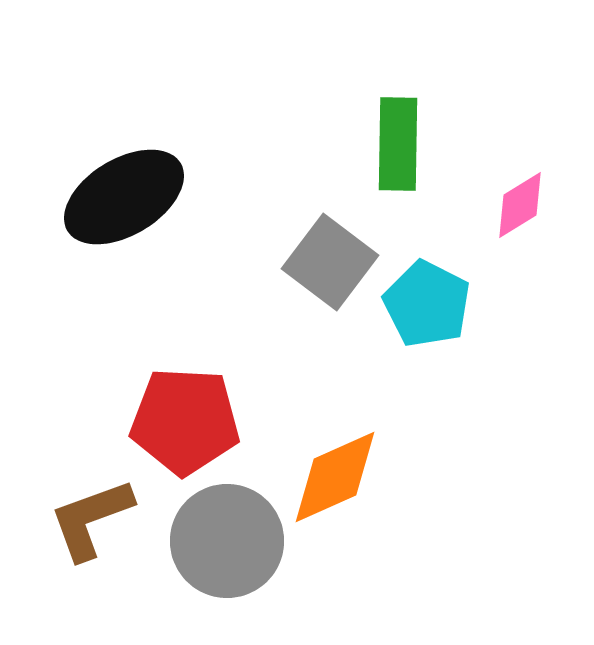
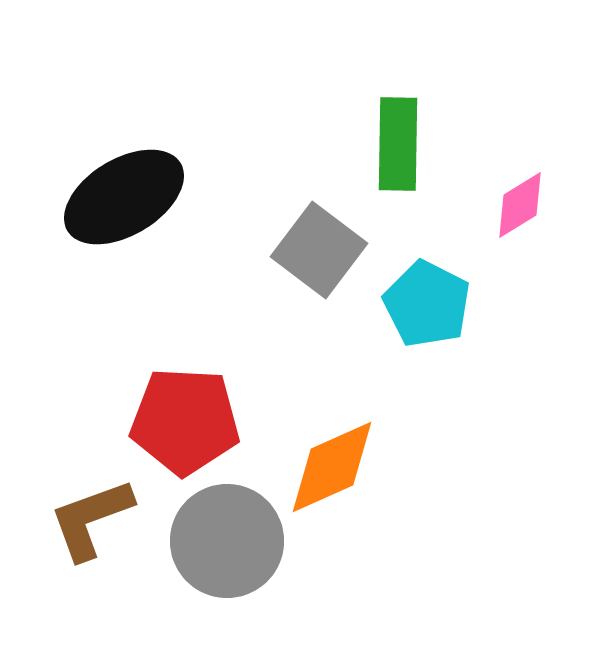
gray square: moved 11 px left, 12 px up
orange diamond: moved 3 px left, 10 px up
